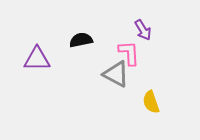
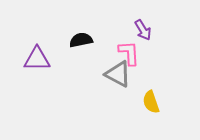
gray triangle: moved 2 px right
